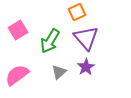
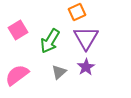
purple triangle: rotated 12 degrees clockwise
